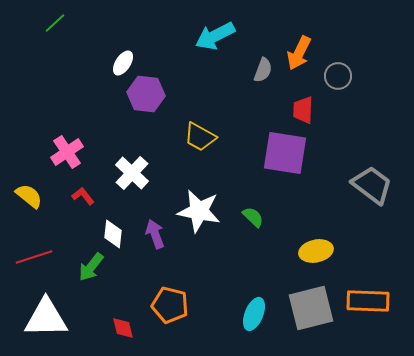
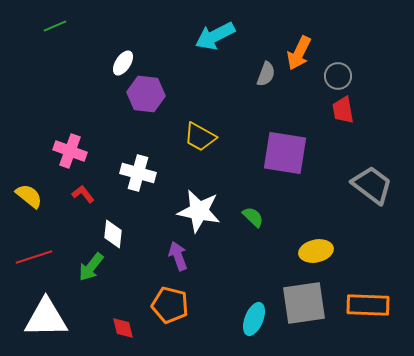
green line: moved 3 px down; rotated 20 degrees clockwise
gray semicircle: moved 3 px right, 4 px down
red trapezoid: moved 40 px right; rotated 12 degrees counterclockwise
pink cross: moved 3 px right, 1 px up; rotated 36 degrees counterclockwise
white cross: moved 6 px right; rotated 28 degrees counterclockwise
red L-shape: moved 2 px up
purple arrow: moved 23 px right, 22 px down
orange rectangle: moved 4 px down
gray square: moved 7 px left, 5 px up; rotated 6 degrees clockwise
cyan ellipse: moved 5 px down
